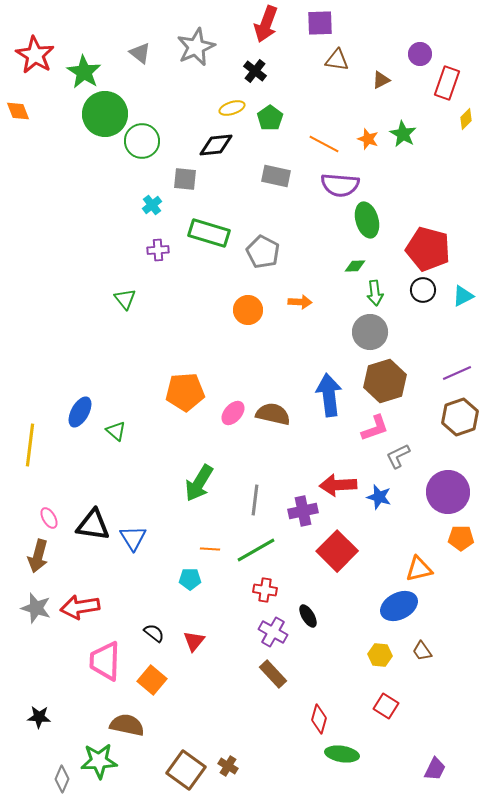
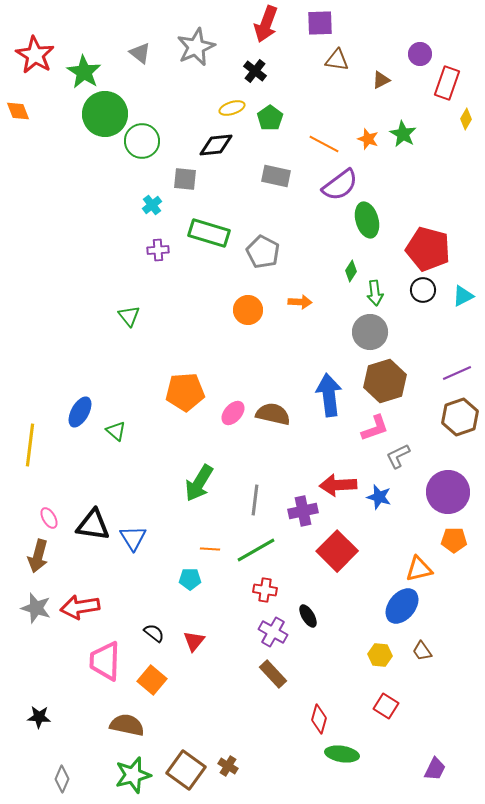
yellow diamond at (466, 119): rotated 15 degrees counterclockwise
purple semicircle at (340, 185): rotated 42 degrees counterclockwise
green diamond at (355, 266): moved 4 px left, 5 px down; rotated 55 degrees counterclockwise
green triangle at (125, 299): moved 4 px right, 17 px down
orange pentagon at (461, 538): moved 7 px left, 2 px down
blue ellipse at (399, 606): moved 3 px right; rotated 24 degrees counterclockwise
green star at (99, 761): moved 34 px right, 14 px down; rotated 12 degrees counterclockwise
